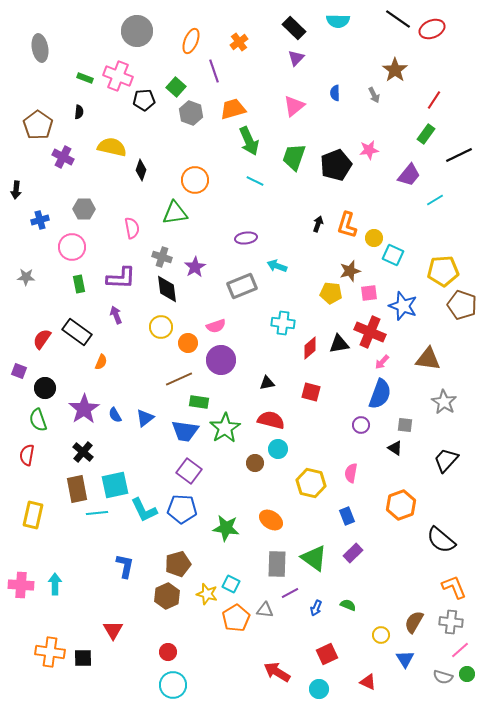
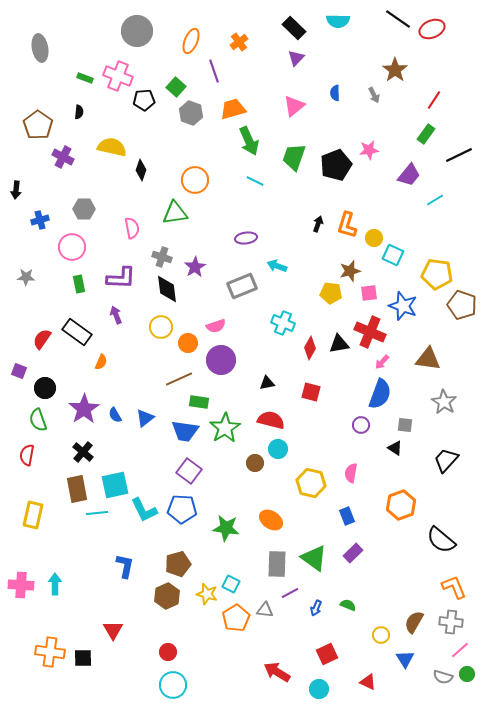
yellow pentagon at (443, 271): moved 6 px left, 3 px down; rotated 12 degrees clockwise
cyan cross at (283, 323): rotated 15 degrees clockwise
red diamond at (310, 348): rotated 20 degrees counterclockwise
